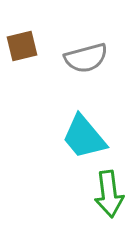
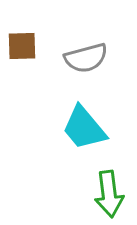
brown square: rotated 12 degrees clockwise
cyan trapezoid: moved 9 px up
